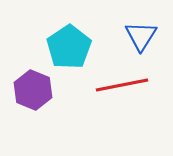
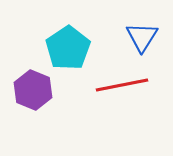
blue triangle: moved 1 px right, 1 px down
cyan pentagon: moved 1 px left, 1 px down
